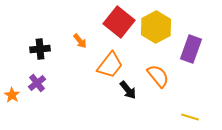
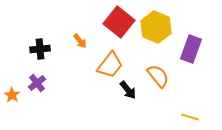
yellow hexagon: rotated 8 degrees counterclockwise
